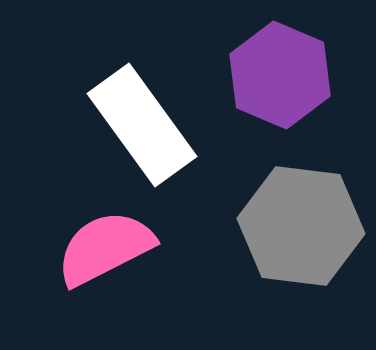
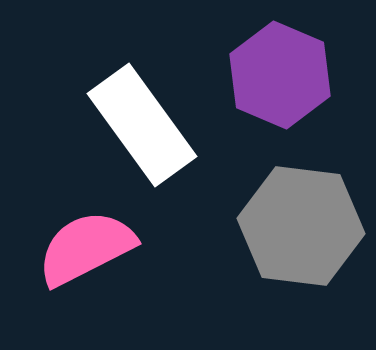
pink semicircle: moved 19 px left
